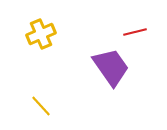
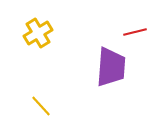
yellow cross: moved 3 px left, 1 px up; rotated 8 degrees counterclockwise
purple trapezoid: rotated 39 degrees clockwise
